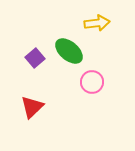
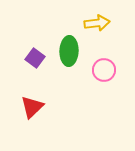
green ellipse: rotated 52 degrees clockwise
purple square: rotated 12 degrees counterclockwise
pink circle: moved 12 px right, 12 px up
